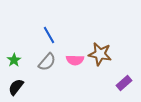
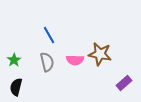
gray semicircle: rotated 54 degrees counterclockwise
black semicircle: rotated 24 degrees counterclockwise
